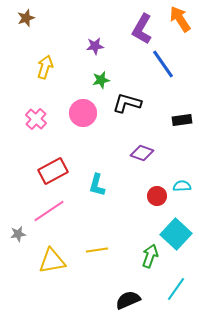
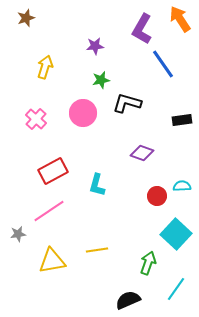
green arrow: moved 2 px left, 7 px down
